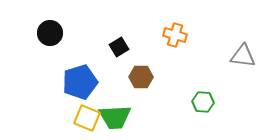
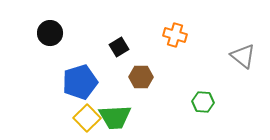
gray triangle: rotated 32 degrees clockwise
yellow square: rotated 24 degrees clockwise
